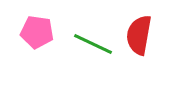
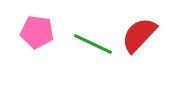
red semicircle: rotated 33 degrees clockwise
